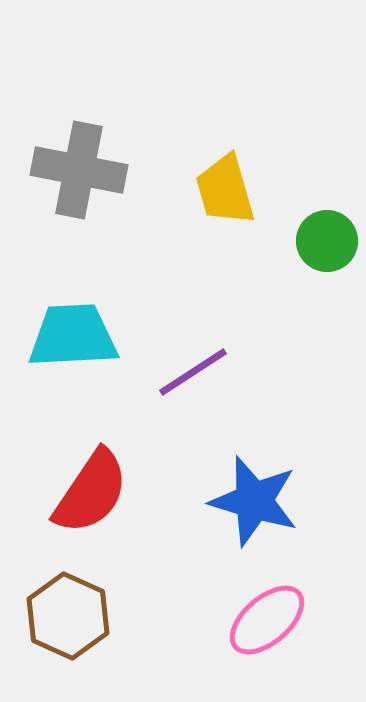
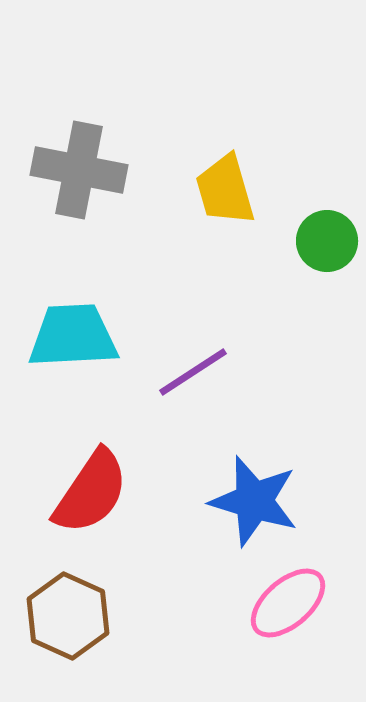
pink ellipse: moved 21 px right, 17 px up
